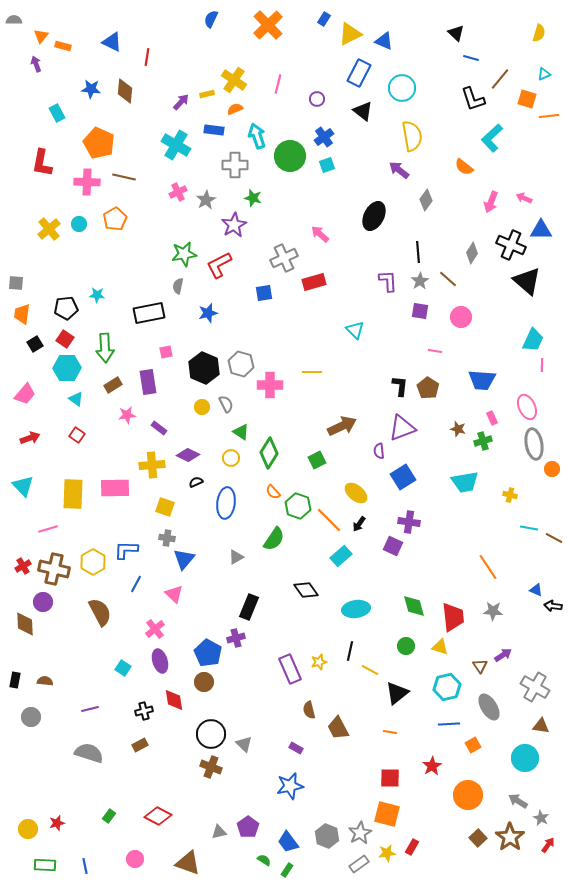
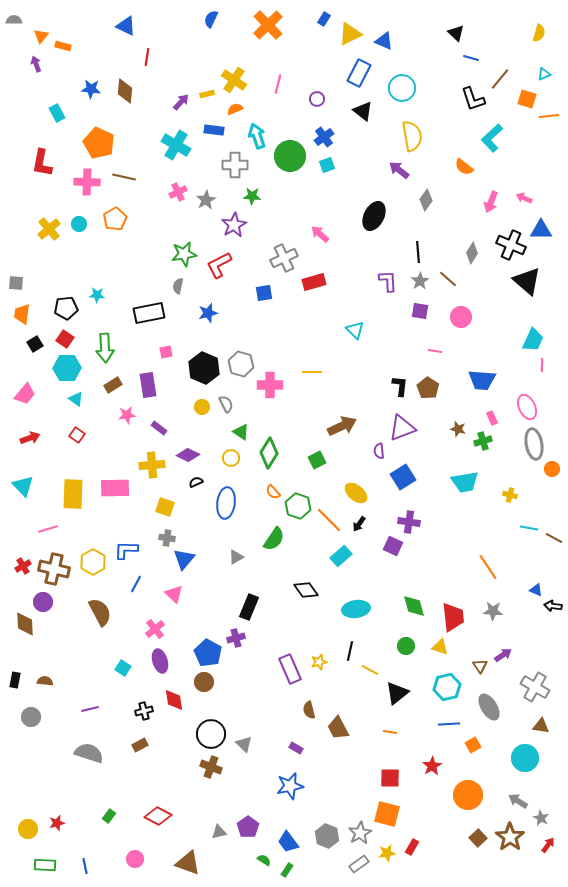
blue triangle at (112, 42): moved 14 px right, 16 px up
green star at (253, 198): moved 1 px left, 2 px up; rotated 12 degrees counterclockwise
purple rectangle at (148, 382): moved 3 px down
